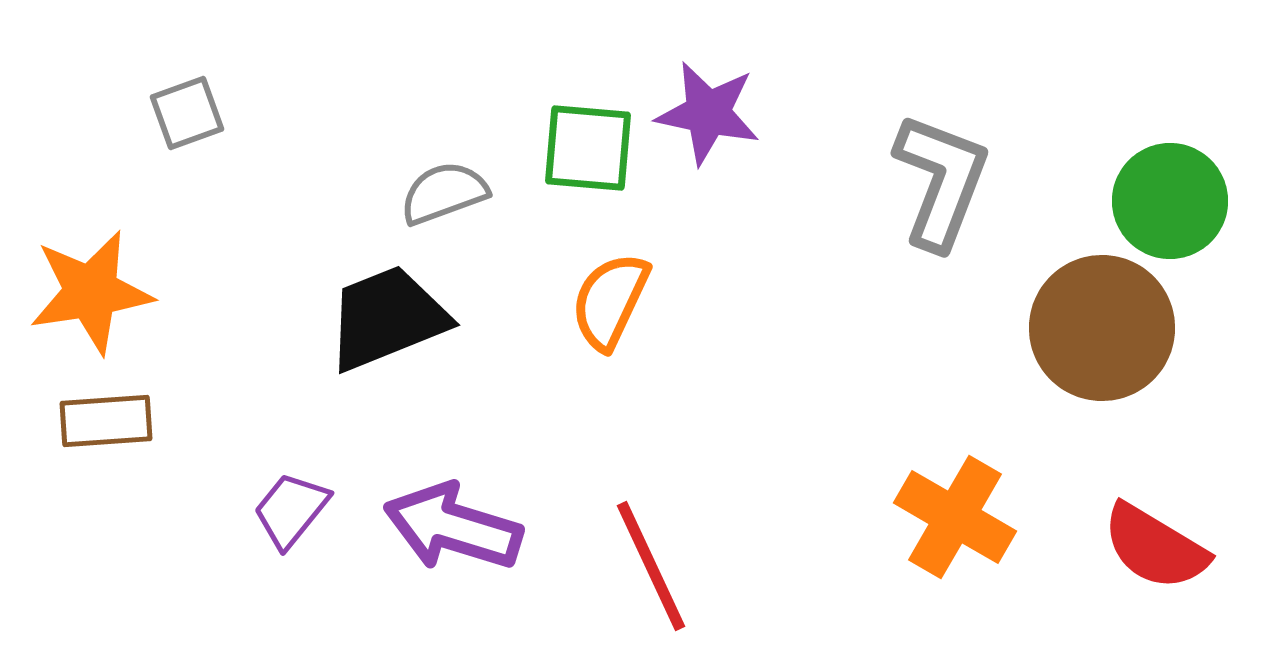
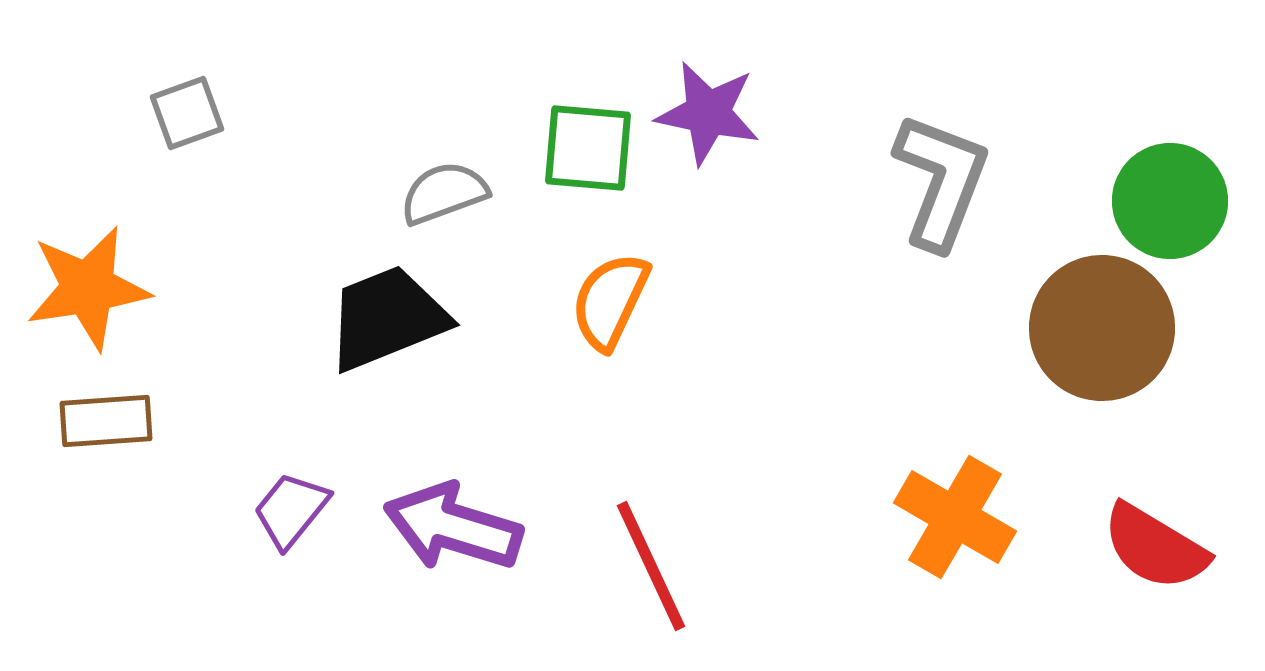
orange star: moved 3 px left, 4 px up
